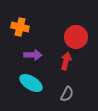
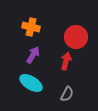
orange cross: moved 11 px right
purple arrow: rotated 60 degrees counterclockwise
